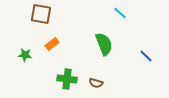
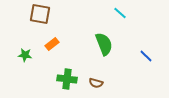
brown square: moved 1 px left
